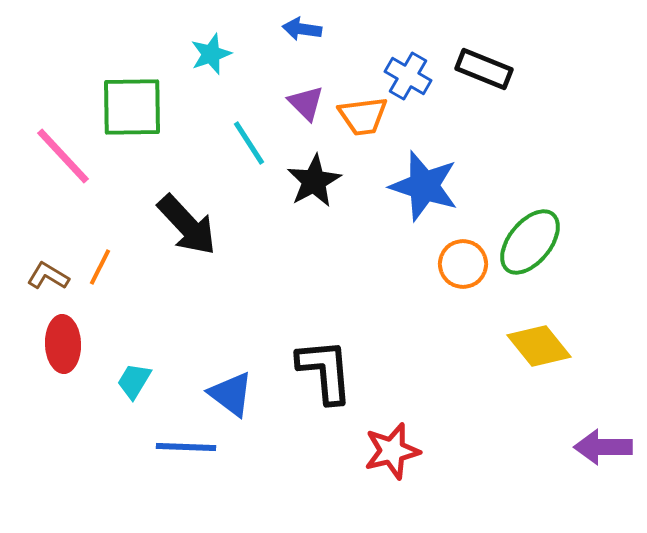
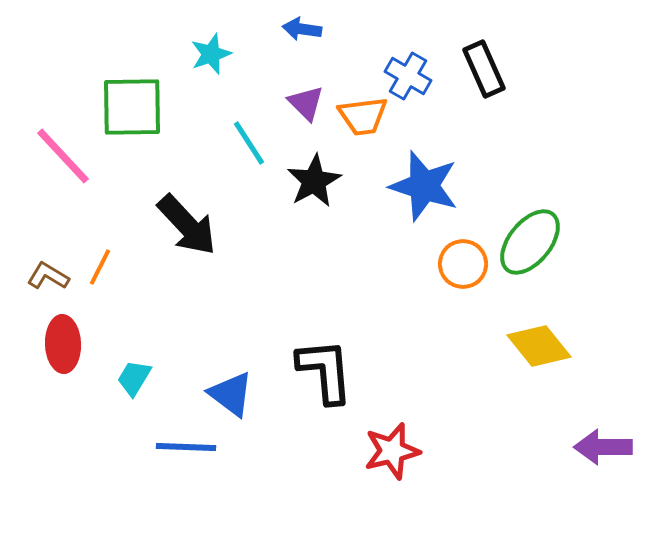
black rectangle: rotated 44 degrees clockwise
cyan trapezoid: moved 3 px up
